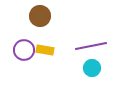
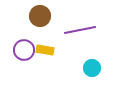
purple line: moved 11 px left, 16 px up
